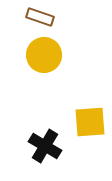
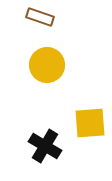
yellow circle: moved 3 px right, 10 px down
yellow square: moved 1 px down
